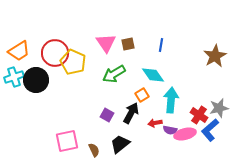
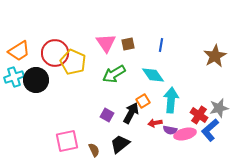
orange square: moved 1 px right, 6 px down
